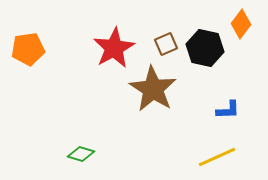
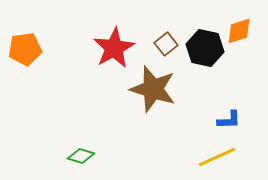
orange diamond: moved 2 px left, 7 px down; rotated 36 degrees clockwise
brown square: rotated 15 degrees counterclockwise
orange pentagon: moved 3 px left
brown star: rotated 15 degrees counterclockwise
blue L-shape: moved 1 px right, 10 px down
green diamond: moved 2 px down
